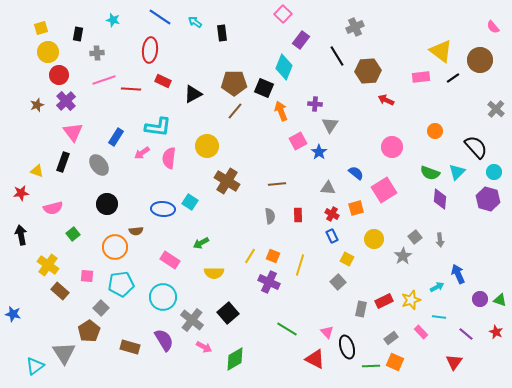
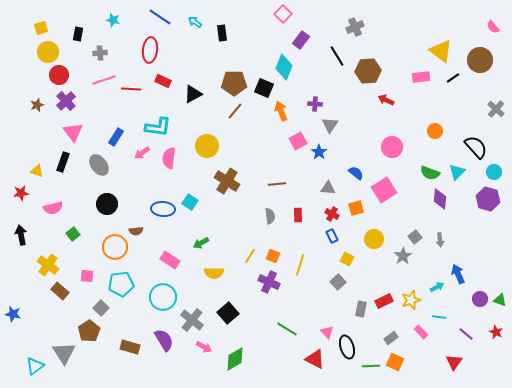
gray cross at (97, 53): moved 3 px right
